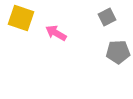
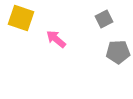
gray square: moved 3 px left, 2 px down
pink arrow: moved 6 px down; rotated 10 degrees clockwise
